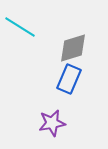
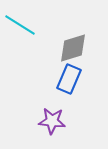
cyan line: moved 2 px up
purple star: moved 2 px up; rotated 16 degrees clockwise
